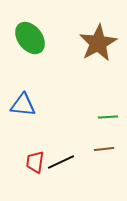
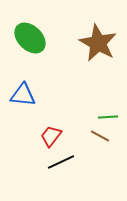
green ellipse: rotated 8 degrees counterclockwise
brown star: rotated 15 degrees counterclockwise
blue triangle: moved 10 px up
brown line: moved 4 px left, 13 px up; rotated 36 degrees clockwise
red trapezoid: moved 16 px right, 26 px up; rotated 30 degrees clockwise
